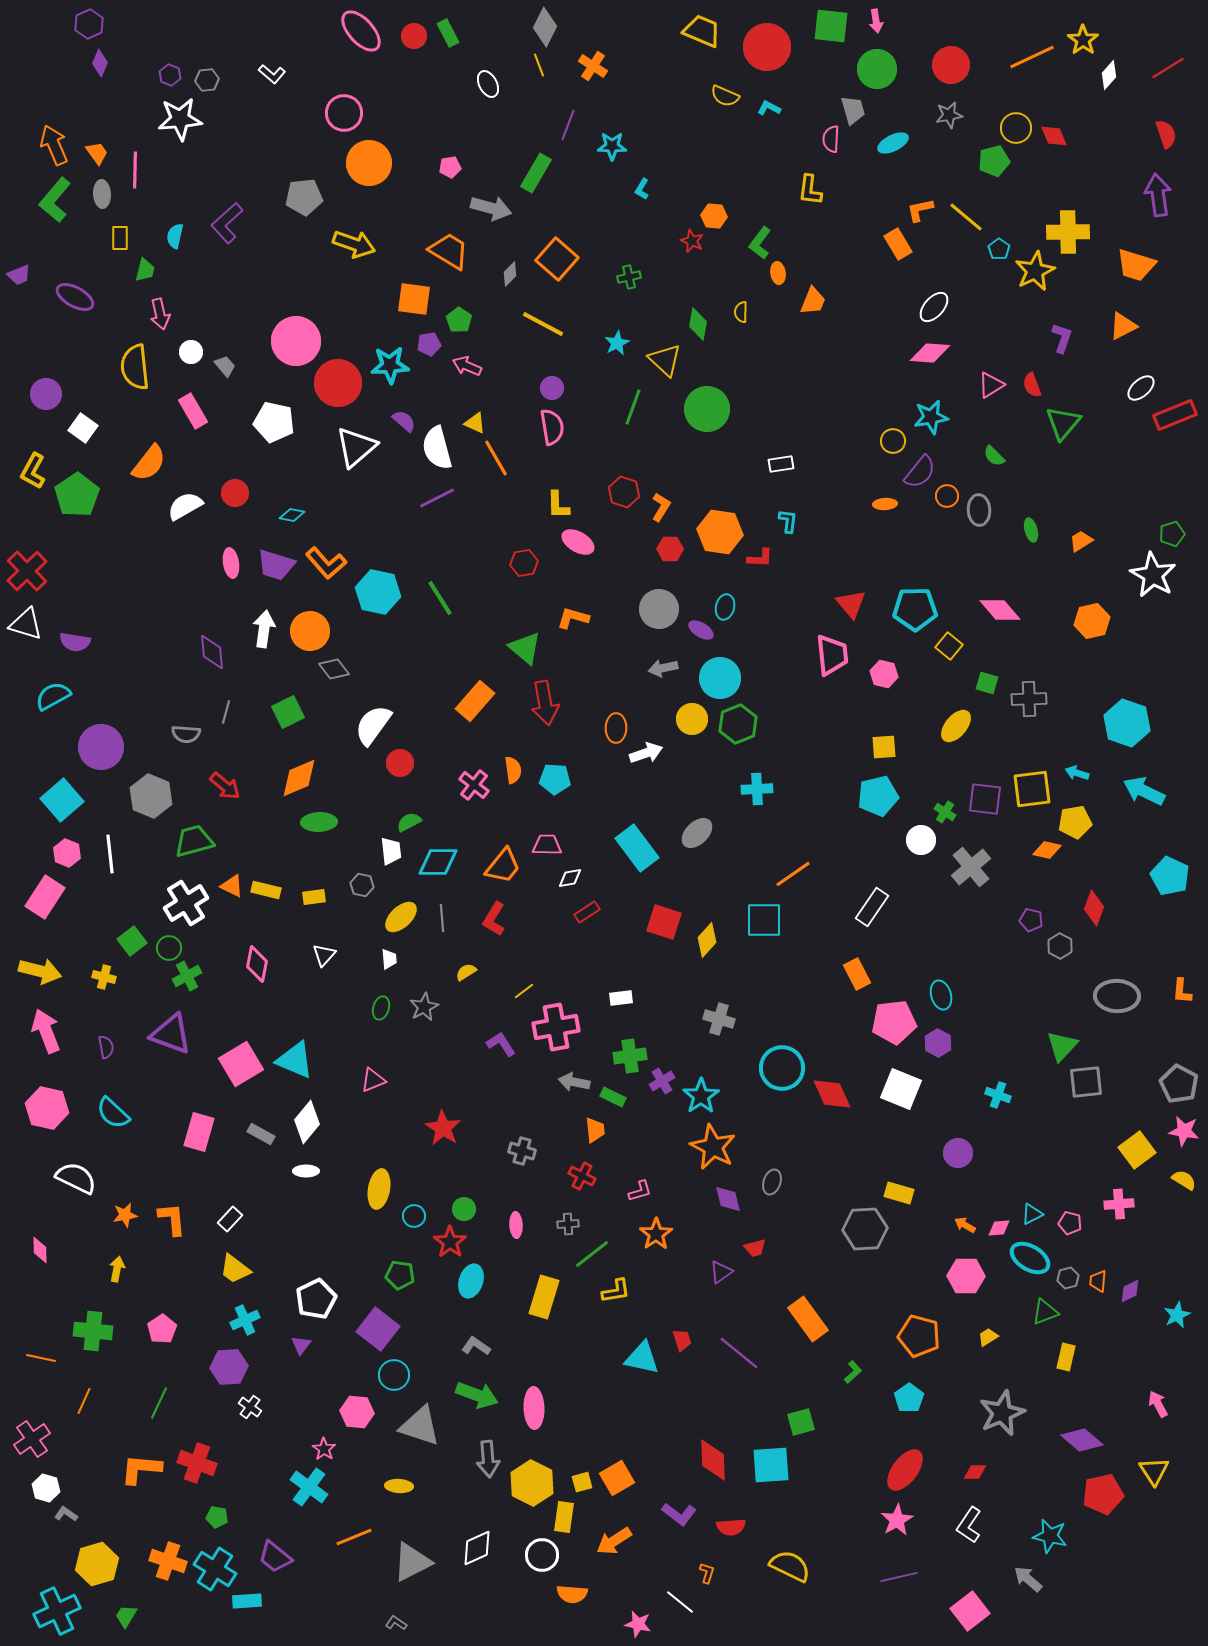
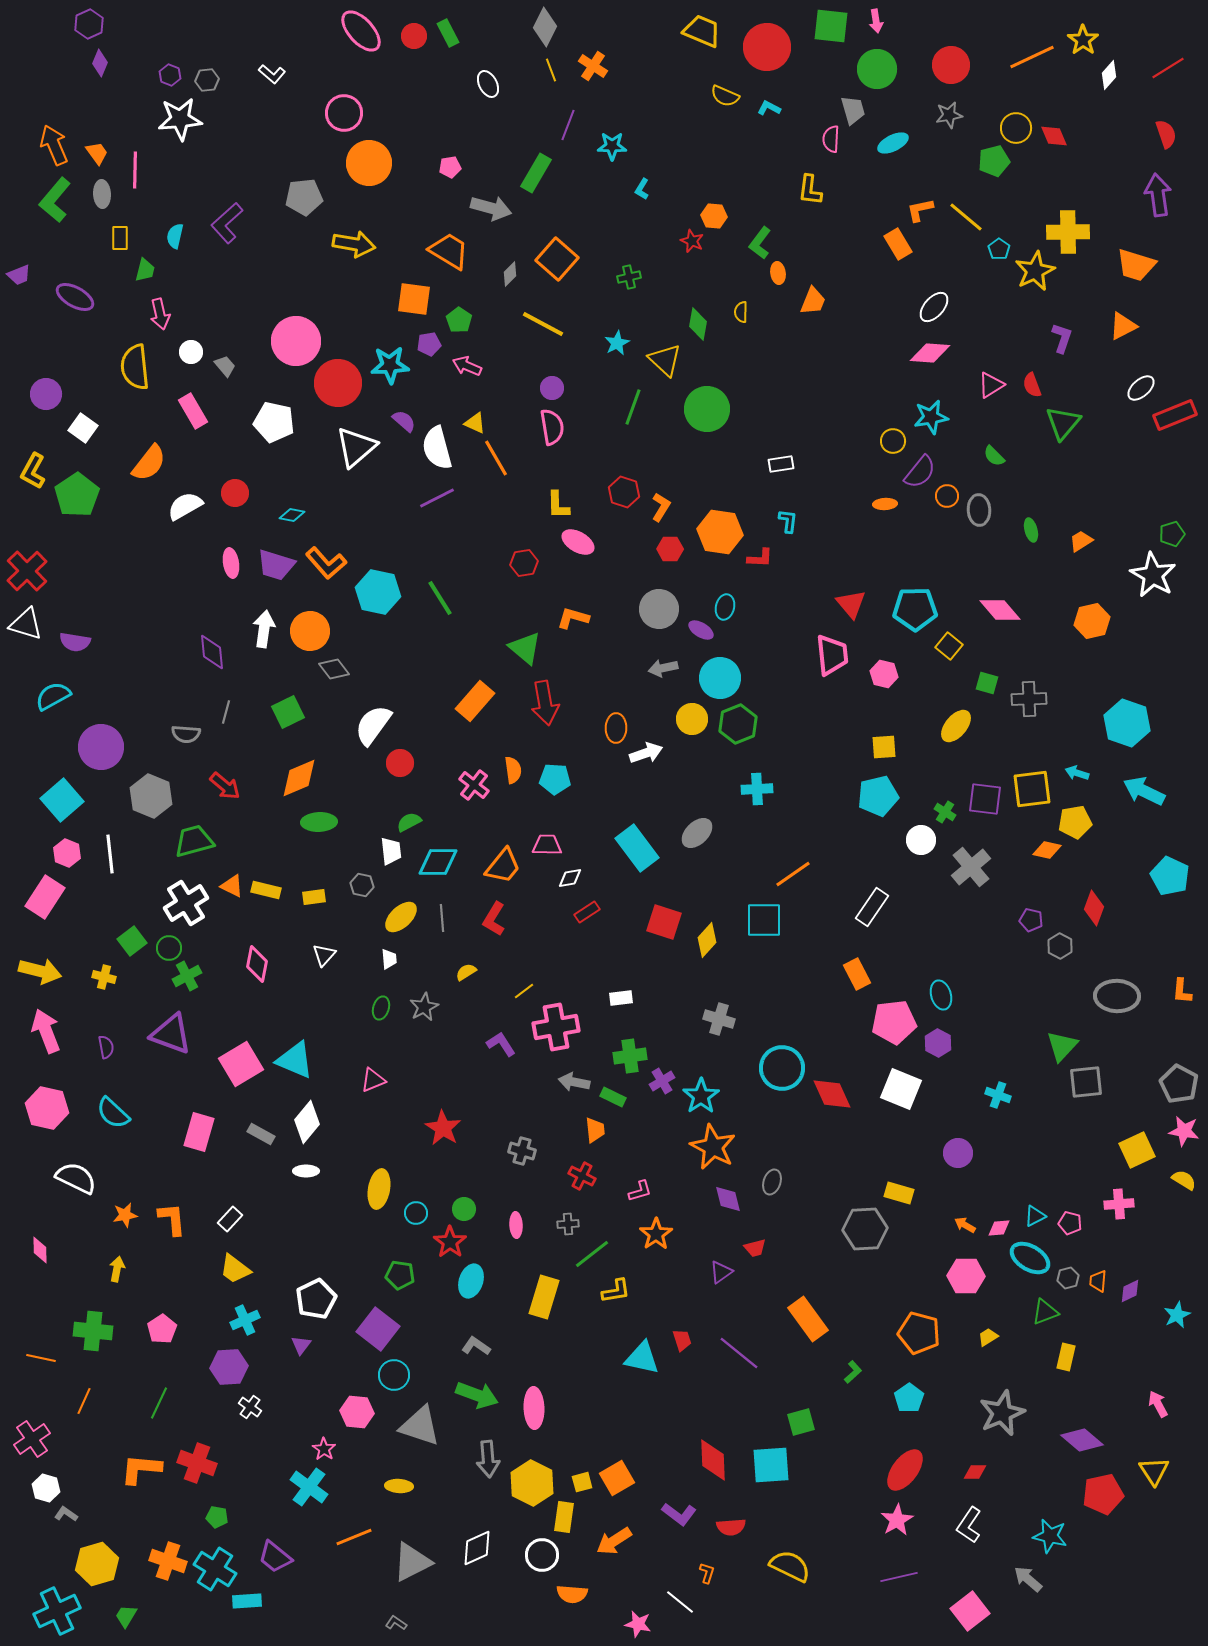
yellow line at (539, 65): moved 12 px right, 5 px down
yellow arrow at (354, 244): rotated 9 degrees counterclockwise
yellow square at (1137, 1150): rotated 12 degrees clockwise
cyan triangle at (1032, 1214): moved 3 px right, 2 px down
cyan circle at (414, 1216): moved 2 px right, 3 px up
orange pentagon at (919, 1336): moved 3 px up
